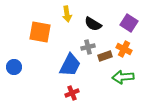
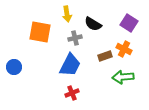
gray cross: moved 13 px left, 9 px up
